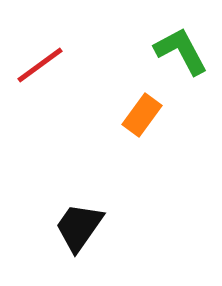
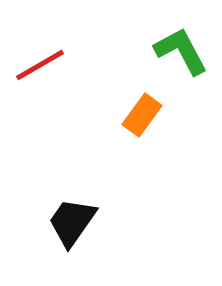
red line: rotated 6 degrees clockwise
black trapezoid: moved 7 px left, 5 px up
